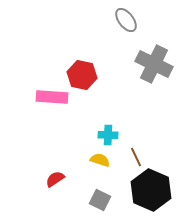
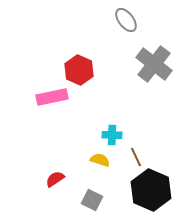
gray cross: rotated 12 degrees clockwise
red hexagon: moved 3 px left, 5 px up; rotated 12 degrees clockwise
pink rectangle: rotated 16 degrees counterclockwise
cyan cross: moved 4 px right
gray square: moved 8 px left
